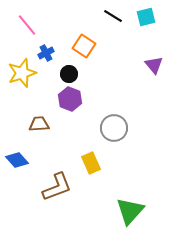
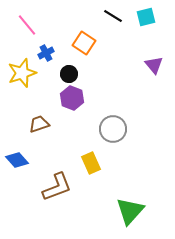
orange square: moved 3 px up
purple hexagon: moved 2 px right, 1 px up
brown trapezoid: rotated 15 degrees counterclockwise
gray circle: moved 1 px left, 1 px down
